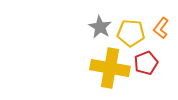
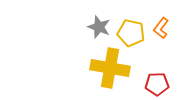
gray star: moved 1 px left; rotated 10 degrees counterclockwise
yellow pentagon: rotated 8 degrees clockwise
red pentagon: moved 11 px right, 21 px down; rotated 20 degrees clockwise
